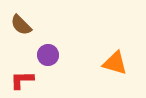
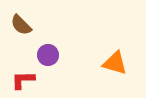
red L-shape: moved 1 px right
